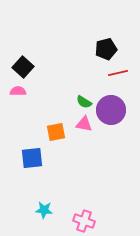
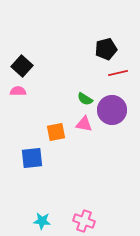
black square: moved 1 px left, 1 px up
green semicircle: moved 1 px right, 3 px up
purple circle: moved 1 px right
cyan star: moved 2 px left, 11 px down
